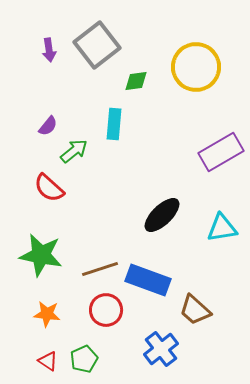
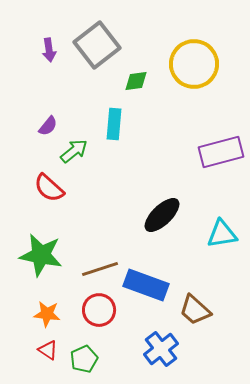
yellow circle: moved 2 px left, 3 px up
purple rectangle: rotated 15 degrees clockwise
cyan triangle: moved 6 px down
blue rectangle: moved 2 px left, 5 px down
red circle: moved 7 px left
red triangle: moved 11 px up
